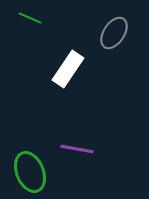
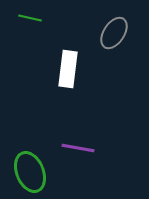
green line: rotated 10 degrees counterclockwise
white rectangle: rotated 27 degrees counterclockwise
purple line: moved 1 px right, 1 px up
